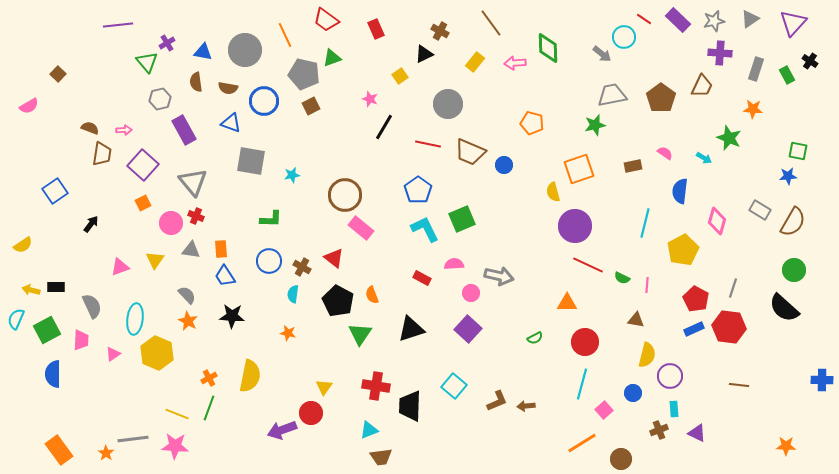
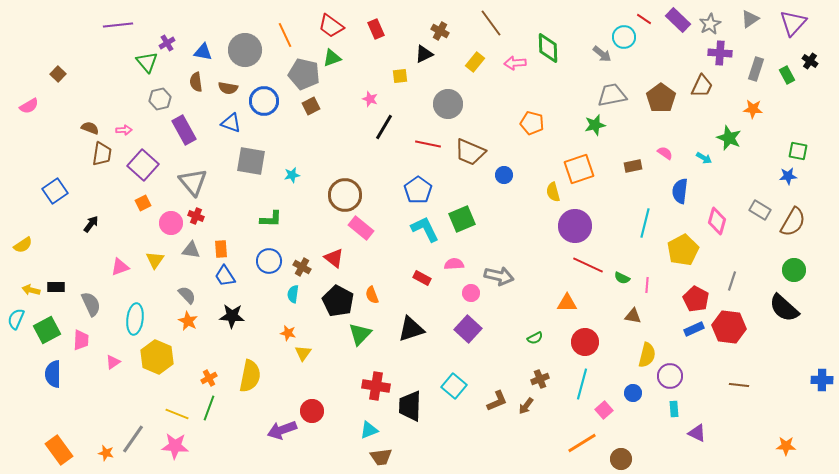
red trapezoid at (326, 20): moved 5 px right, 6 px down
gray star at (714, 21): moved 4 px left, 3 px down; rotated 15 degrees counterclockwise
yellow square at (400, 76): rotated 28 degrees clockwise
blue circle at (504, 165): moved 10 px down
gray line at (733, 288): moved 1 px left, 7 px up
gray semicircle at (92, 306): moved 1 px left, 2 px up
brown triangle at (636, 320): moved 3 px left, 4 px up
green triangle at (360, 334): rotated 10 degrees clockwise
yellow hexagon at (157, 353): moved 4 px down
pink triangle at (113, 354): moved 8 px down
yellow triangle at (324, 387): moved 21 px left, 34 px up
brown arrow at (526, 406): rotated 48 degrees counterclockwise
red circle at (311, 413): moved 1 px right, 2 px up
brown cross at (659, 430): moved 119 px left, 51 px up
gray line at (133, 439): rotated 48 degrees counterclockwise
orange star at (106, 453): rotated 21 degrees counterclockwise
